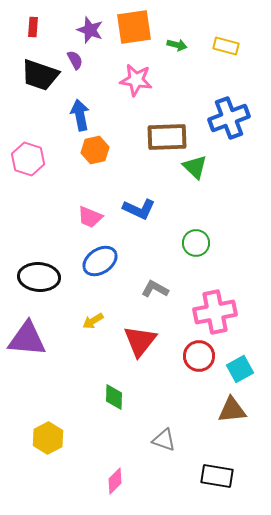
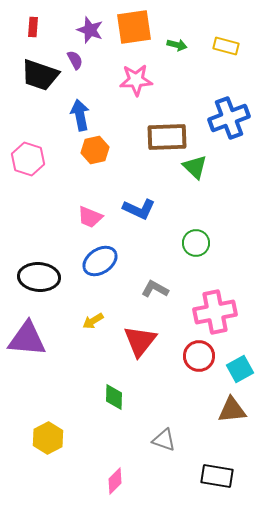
pink star: rotated 12 degrees counterclockwise
